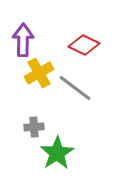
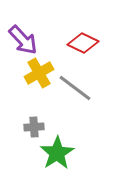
purple arrow: rotated 136 degrees clockwise
red diamond: moved 1 px left, 2 px up
